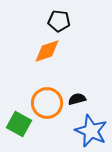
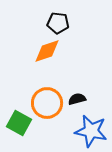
black pentagon: moved 1 px left, 2 px down
green square: moved 1 px up
blue star: rotated 12 degrees counterclockwise
